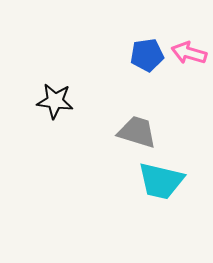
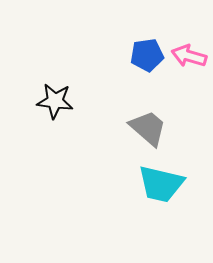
pink arrow: moved 3 px down
gray trapezoid: moved 11 px right, 4 px up; rotated 24 degrees clockwise
cyan trapezoid: moved 3 px down
